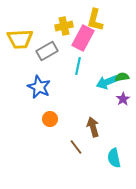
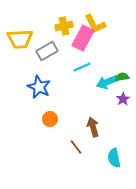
yellow L-shape: moved 4 px down; rotated 40 degrees counterclockwise
cyan line: moved 4 px right, 1 px down; rotated 54 degrees clockwise
